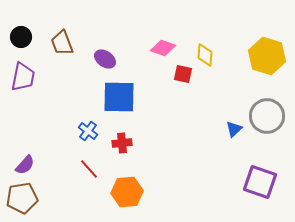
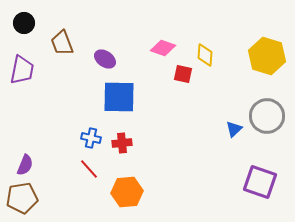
black circle: moved 3 px right, 14 px up
purple trapezoid: moved 1 px left, 7 px up
blue cross: moved 3 px right, 7 px down; rotated 24 degrees counterclockwise
purple semicircle: rotated 20 degrees counterclockwise
